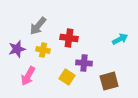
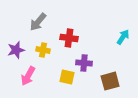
gray arrow: moved 4 px up
cyan arrow: moved 3 px right, 2 px up; rotated 28 degrees counterclockwise
purple star: moved 1 px left, 1 px down
yellow square: rotated 21 degrees counterclockwise
brown square: moved 1 px right
